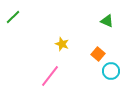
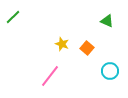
orange square: moved 11 px left, 6 px up
cyan circle: moved 1 px left
